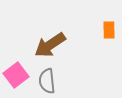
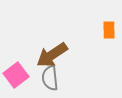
brown arrow: moved 2 px right, 10 px down
gray semicircle: moved 3 px right, 3 px up
